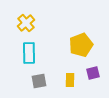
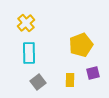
gray square: moved 1 px left, 1 px down; rotated 28 degrees counterclockwise
